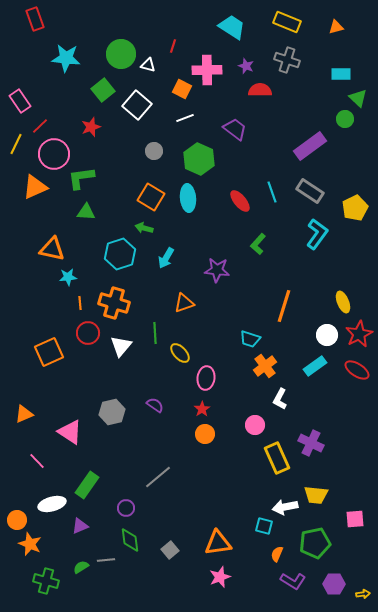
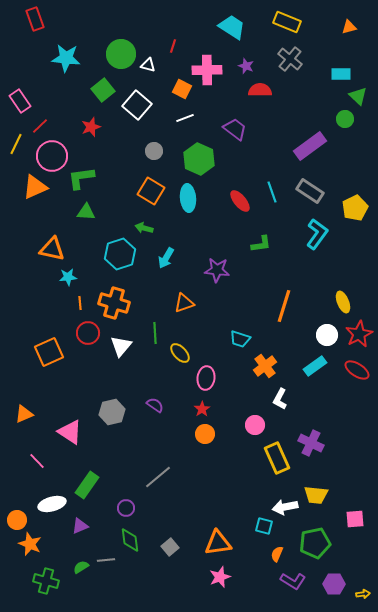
orange triangle at (336, 27): moved 13 px right
gray cross at (287, 60): moved 3 px right, 1 px up; rotated 20 degrees clockwise
green triangle at (358, 98): moved 2 px up
pink circle at (54, 154): moved 2 px left, 2 px down
orange square at (151, 197): moved 6 px up
green L-shape at (258, 244): moved 3 px right; rotated 140 degrees counterclockwise
cyan trapezoid at (250, 339): moved 10 px left
gray square at (170, 550): moved 3 px up
